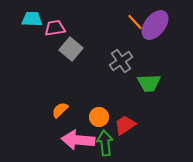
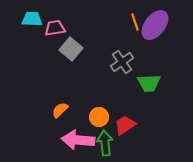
orange line: rotated 24 degrees clockwise
gray cross: moved 1 px right, 1 px down
